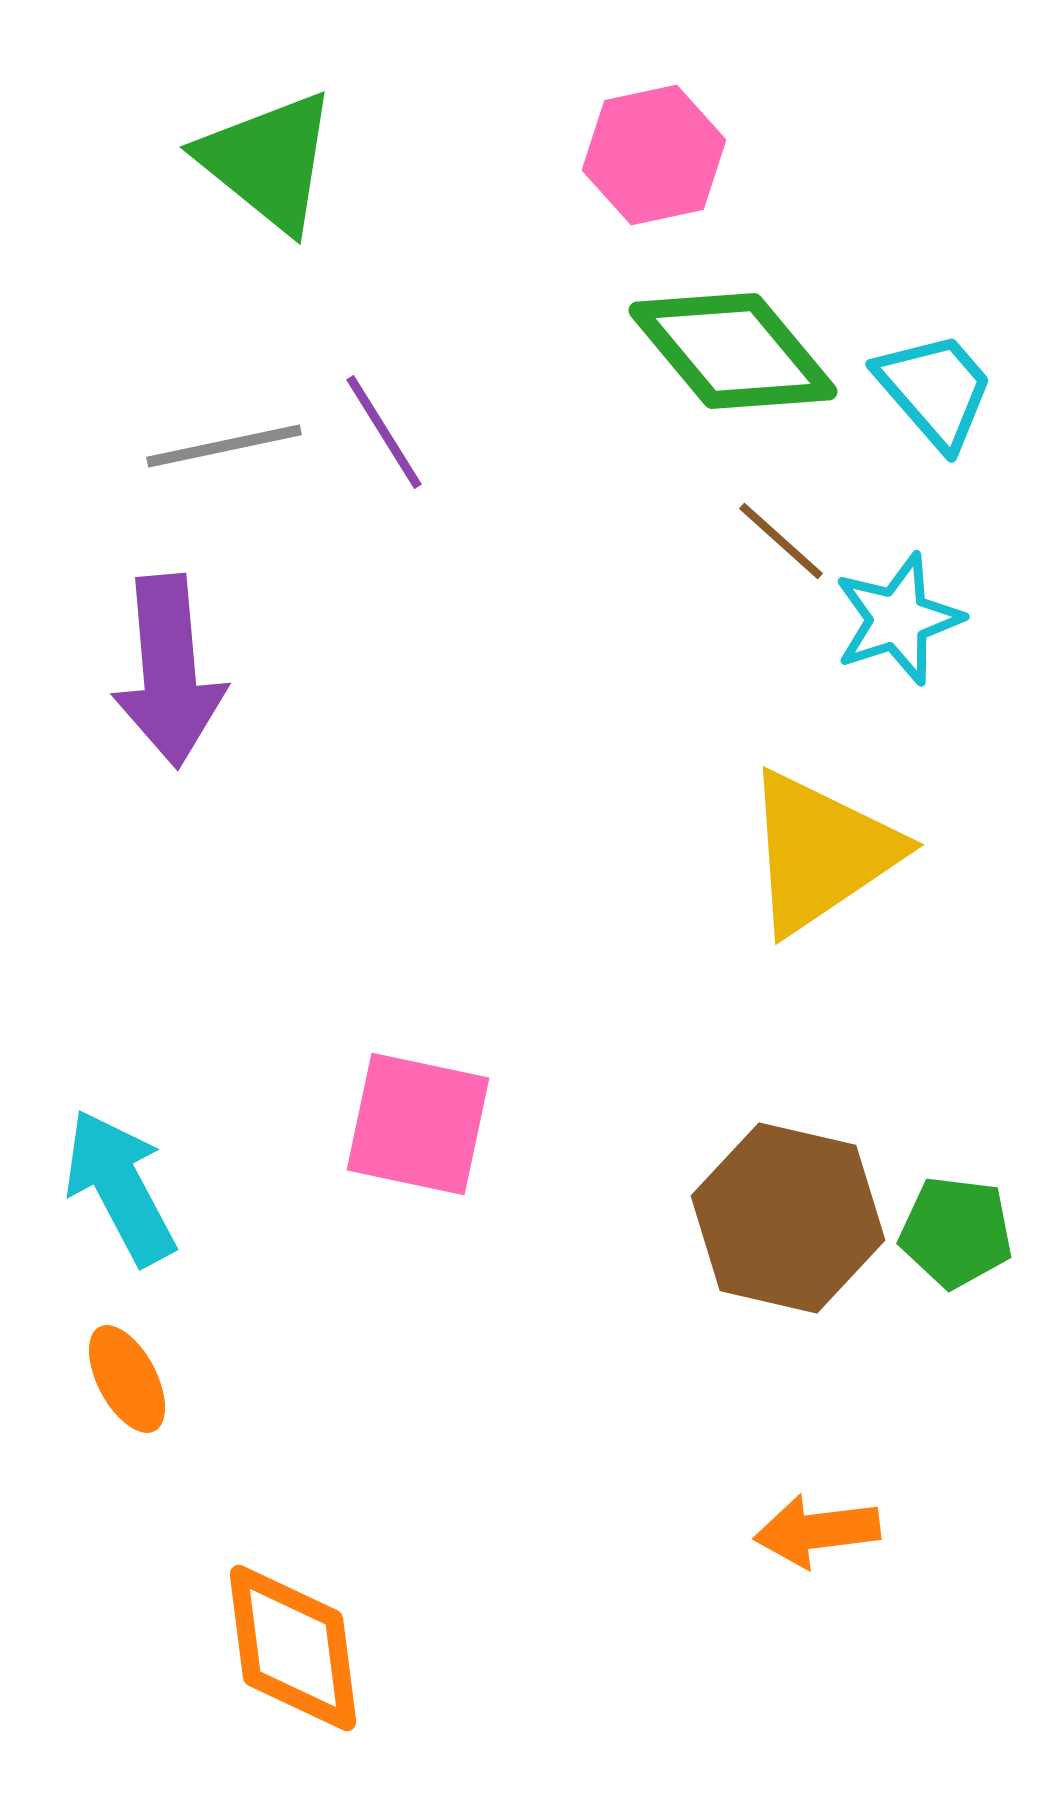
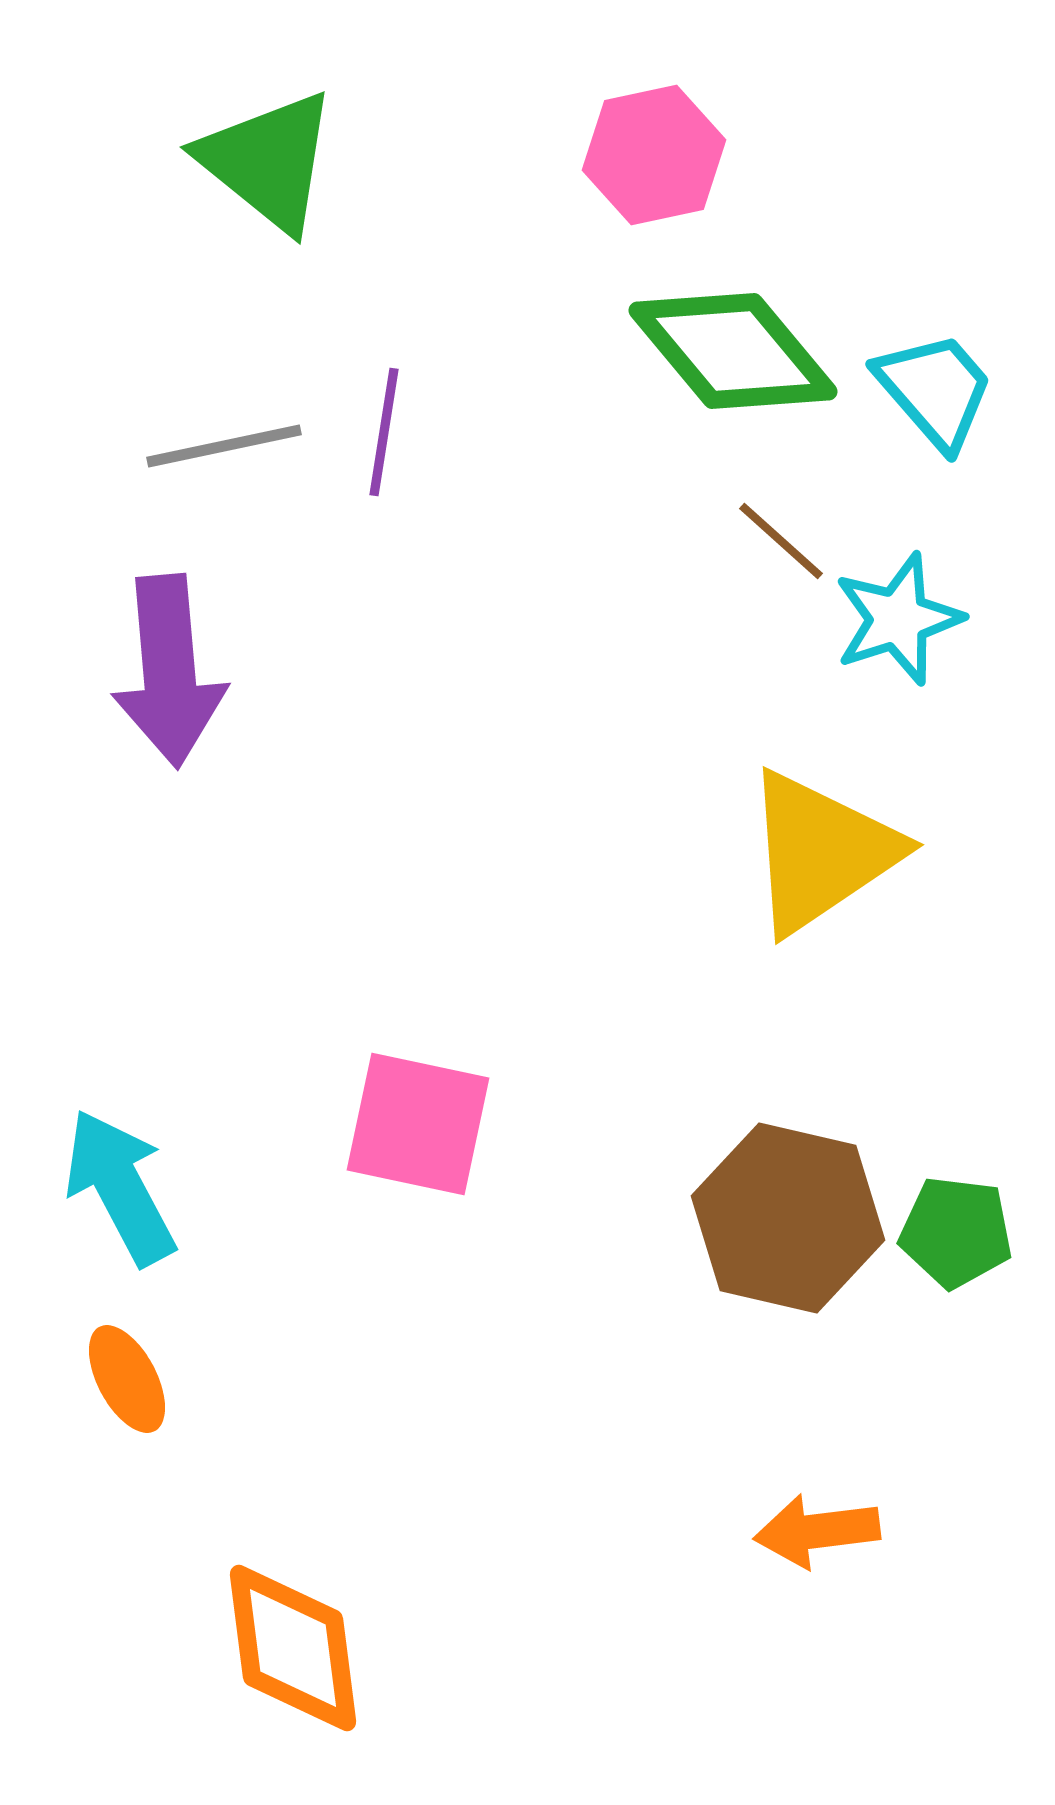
purple line: rotated 41 degrees clockwise
